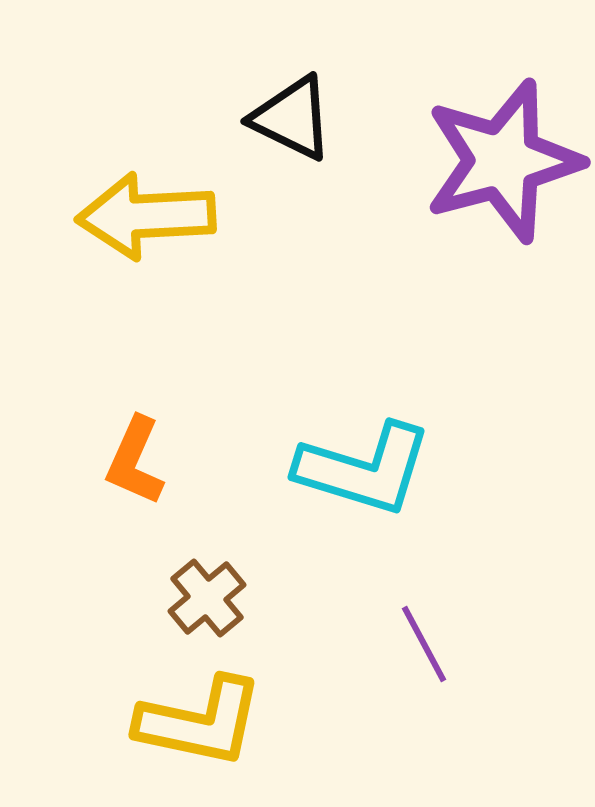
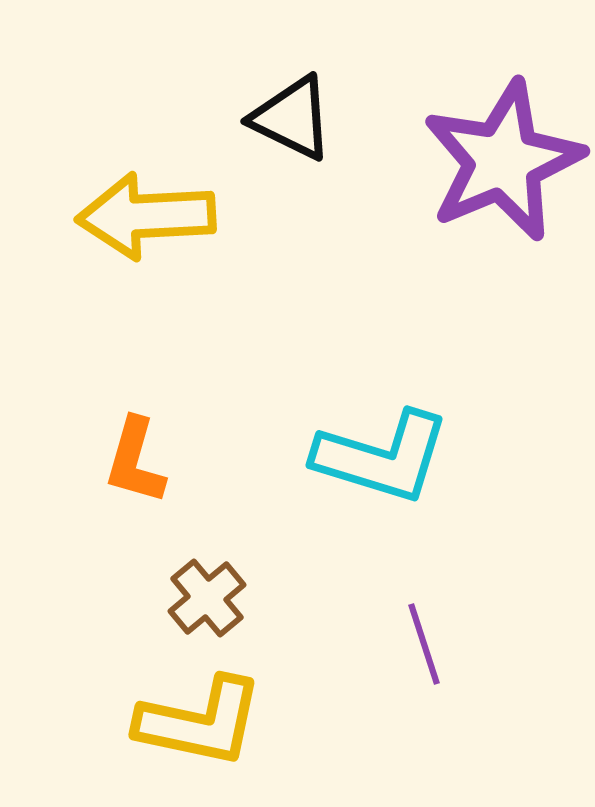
purple star: rotated 8 degrees counterclockwise
orange L-shape: rotated 8 degrees counterclockwise
cyan L-shape: moved 18 px right, 12 px up
purple line: rotated 10 degrees clockwise
